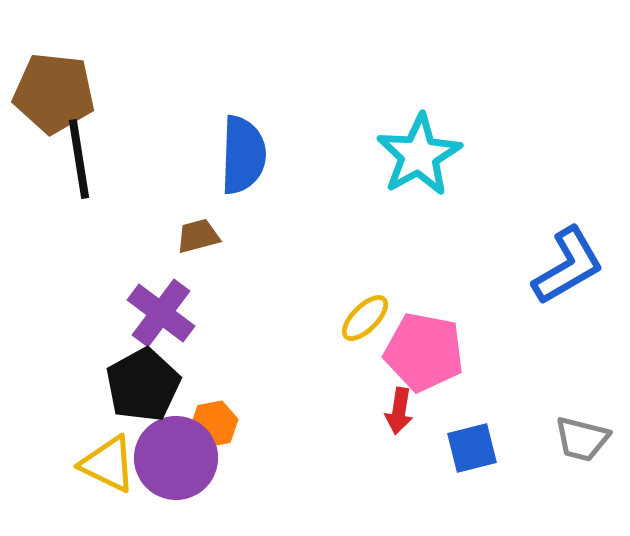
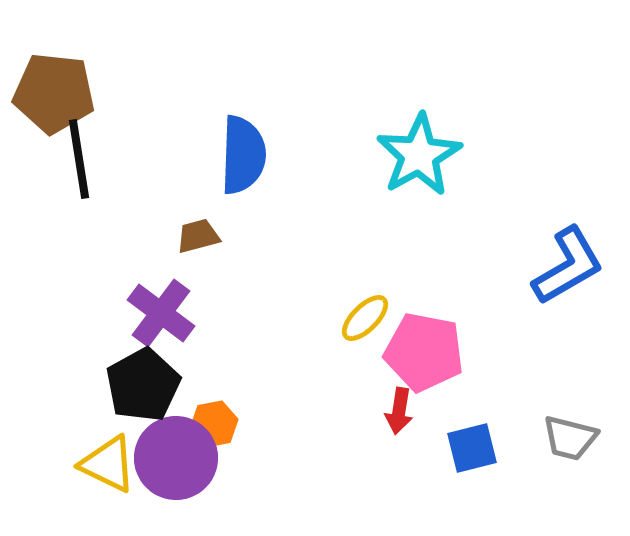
gray trapezoid: moved 12 px left, 1 px up
